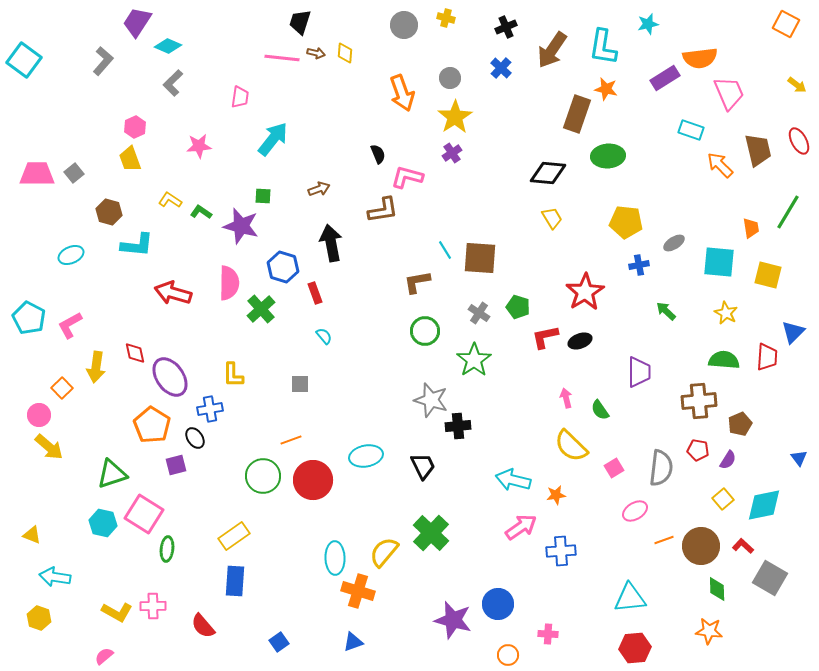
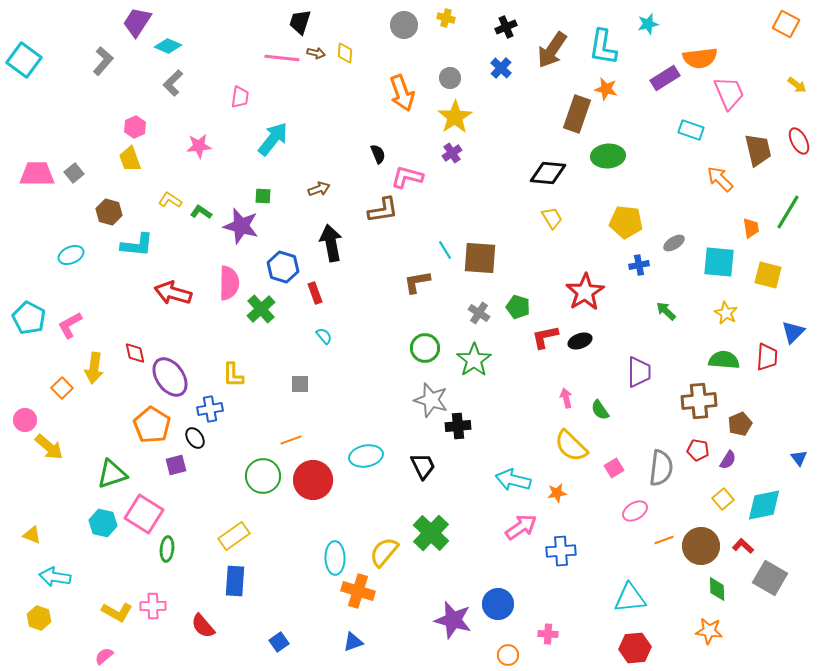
orange arrow at (720, 165): moved 14 px down
green circle at (425, 331): moved 17 px down
yellow arrow at (96, 367): moved 2 px left, 1 px down
pink circle at (39, 415): moved 14 px left, 5 px down
orange star at (556, 495): moved 1 px right, 2 px up
